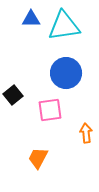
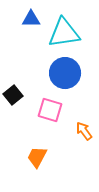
cyan triangle: moved 7 px down
blue circle: moved 1 px left
pink square: rotated 25 degrees clockwise
orange arrow: moved 2 px left, 2 px up; rotated 30 degrees counterclockwise
orange trapezoid: moved 1 px left, 1 px up
